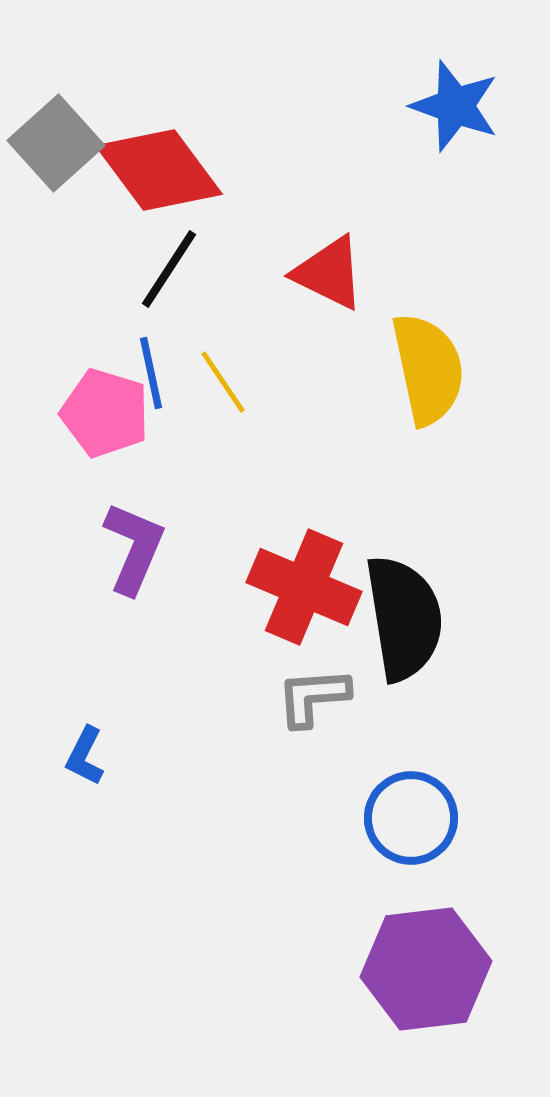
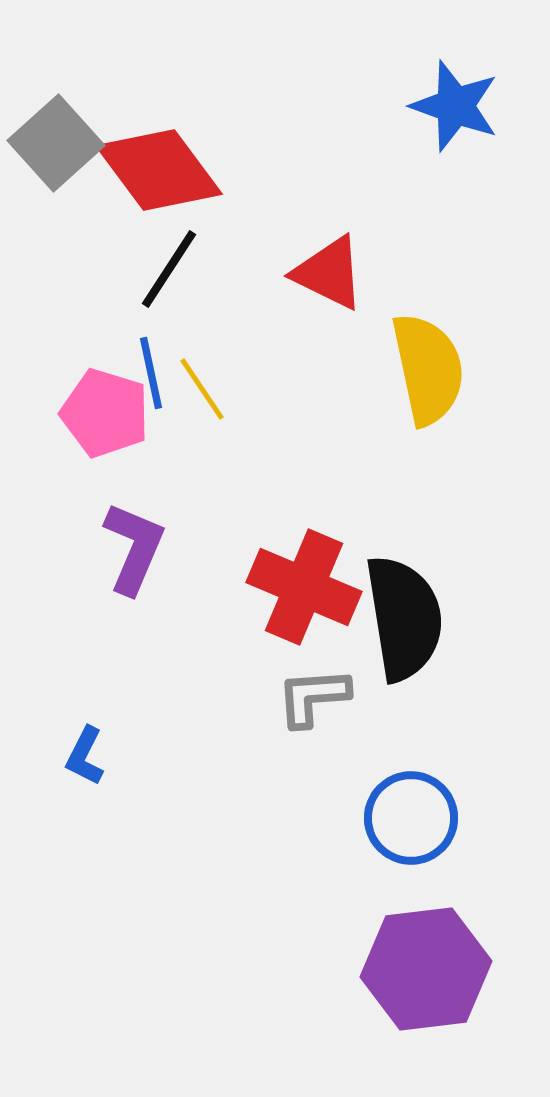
yellow line: moved 21 px left, 7 px down
